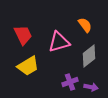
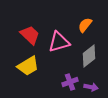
orange semicircle: rotated 105 degrees counterclockwise
red trapezoid: moved 7 px right; rotated 20 degrees counterclockwise
